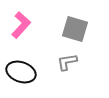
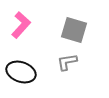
gray square: moved 1 px left, 1 px down
